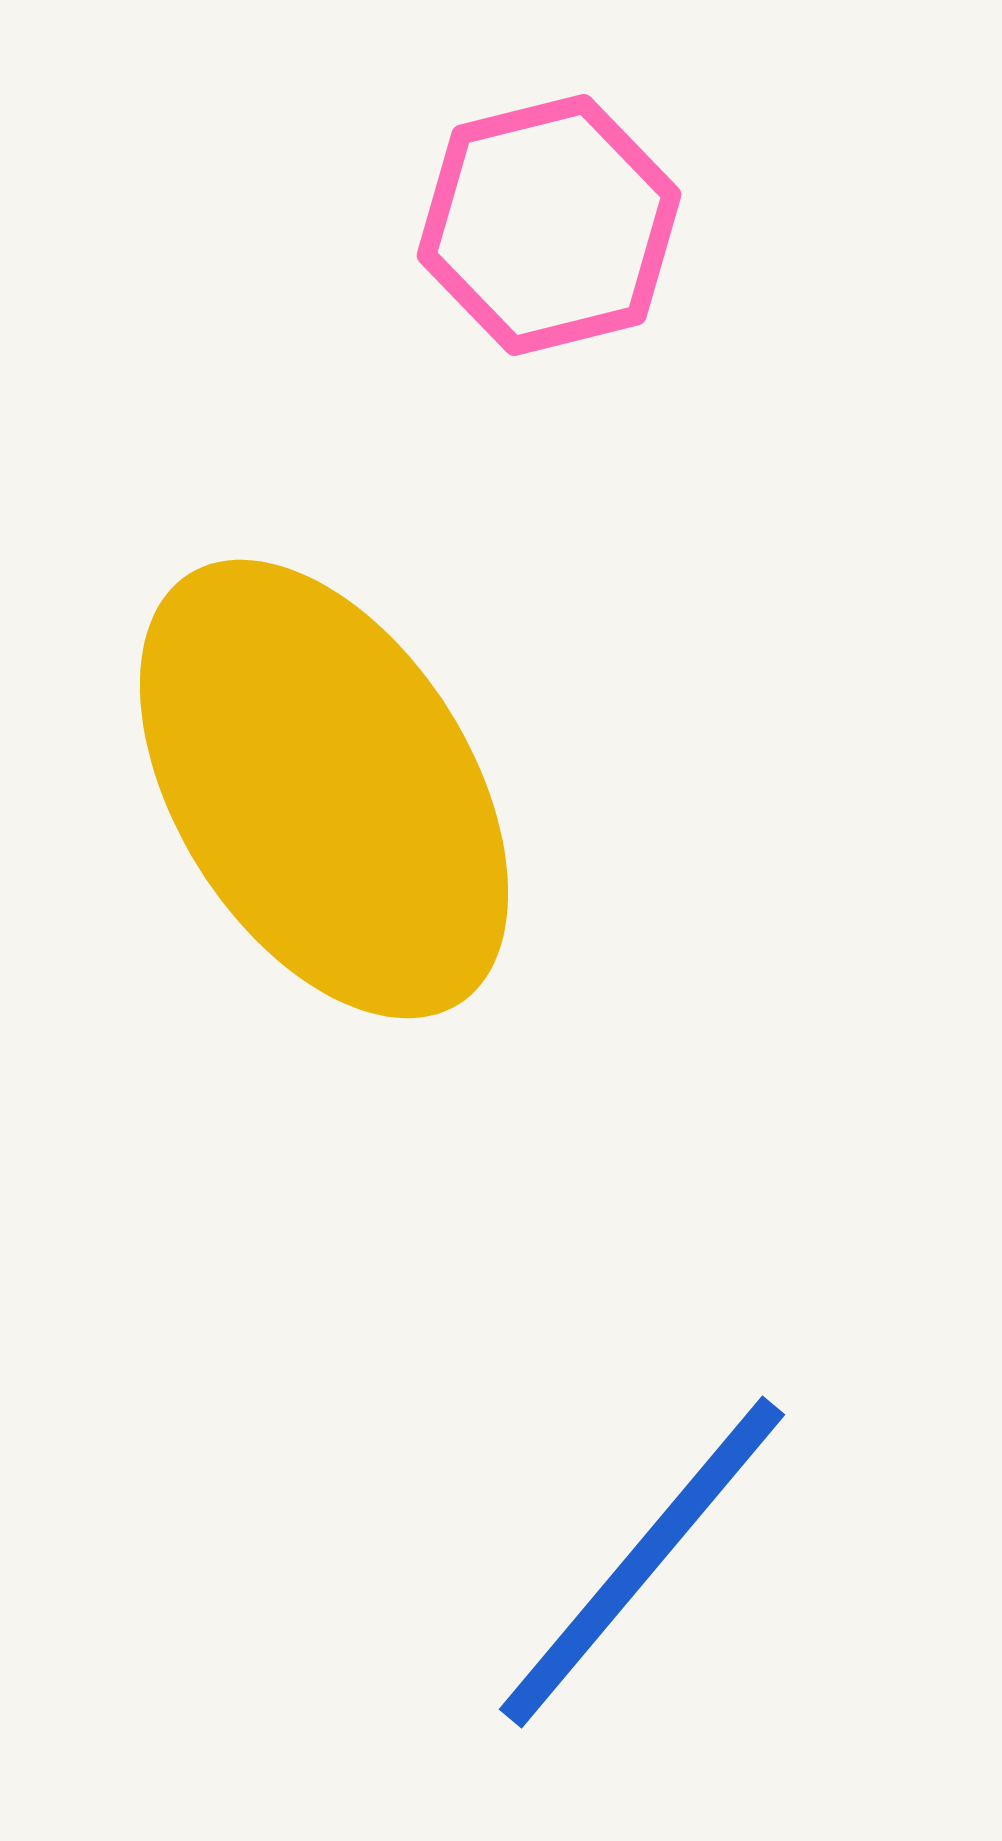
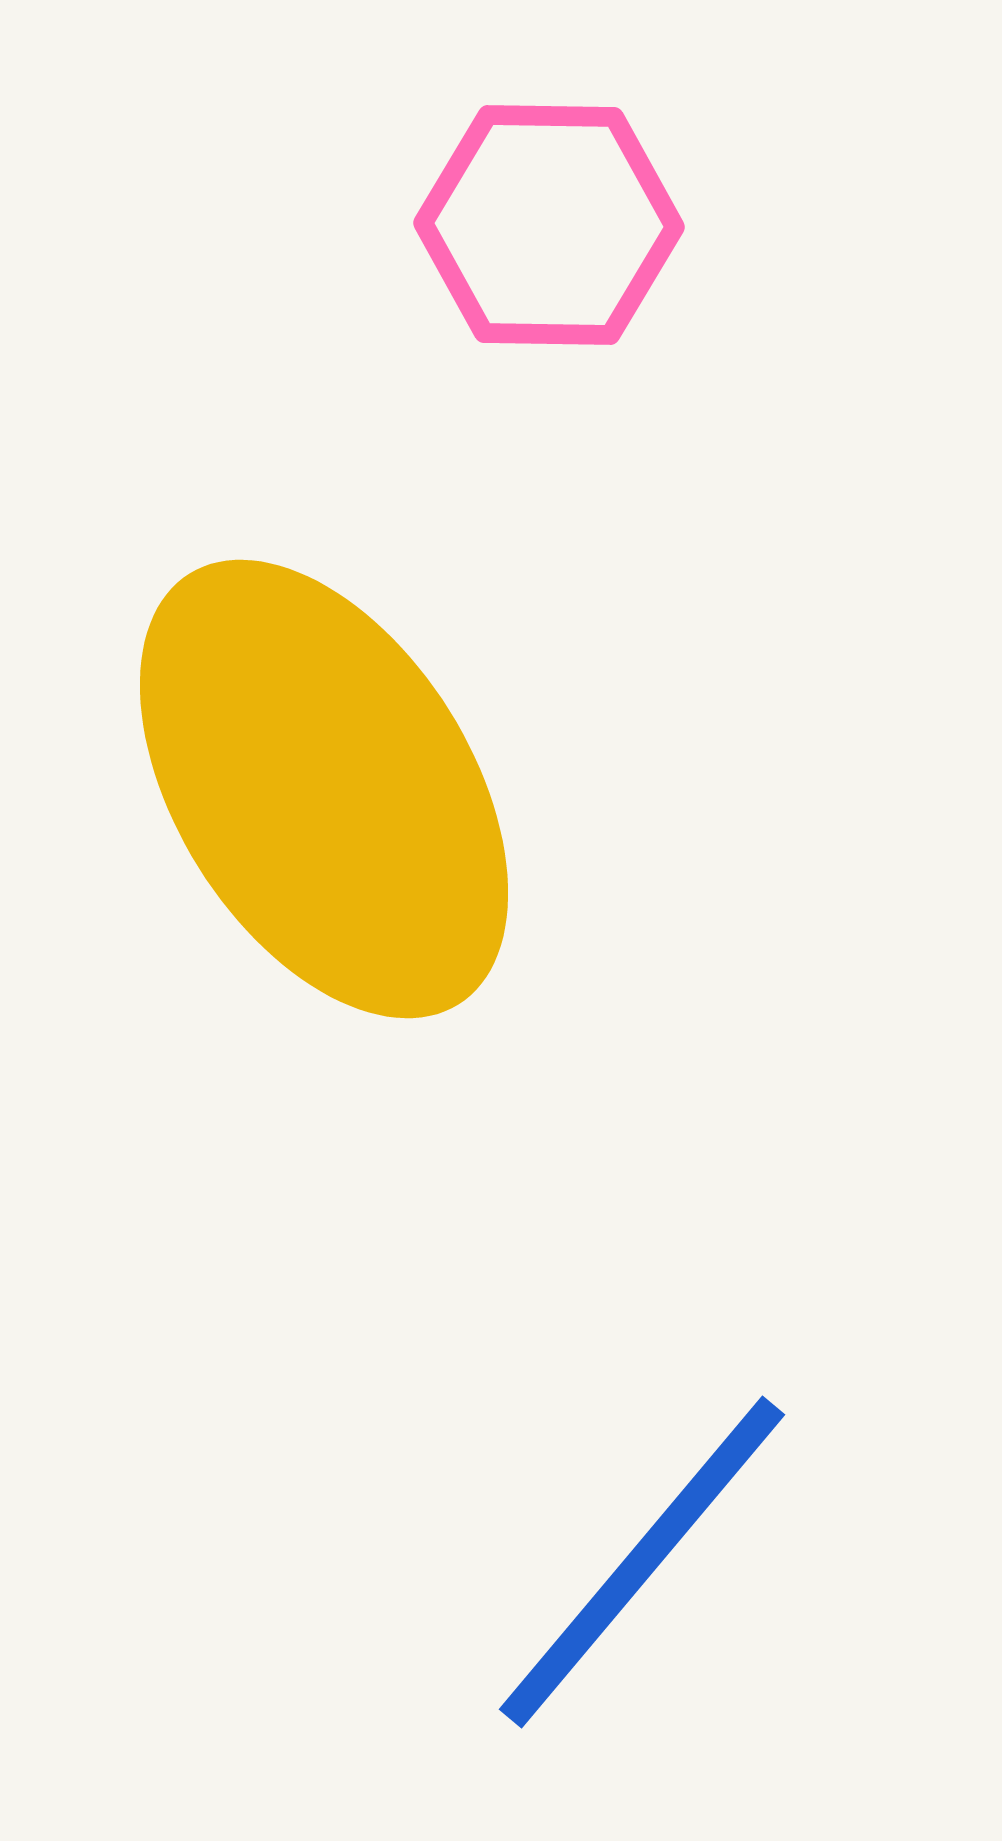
pink hexagon: rotated 15 degrees clockwise
